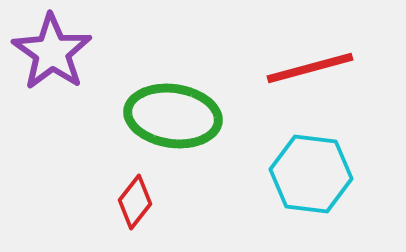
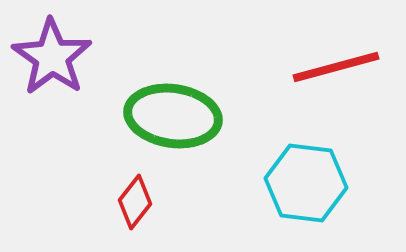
purple star: moved 5 px down
red line: moved 26 px right, 1 px up
cyan hexagon: moved 5 px left, 9 px down
